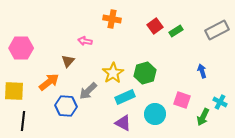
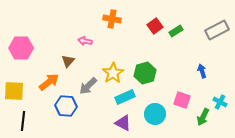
gray arrow: moved 5 px up
